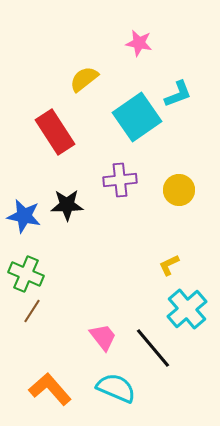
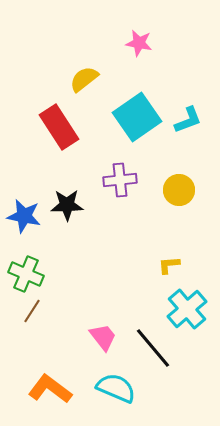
cyan L-shape: moved 10 px right, 26 px down
red rectangle: moved 4 px right, 5 px up
yellow L-shape: rotated 20 degrees clockwise
orange L-shape: rotated 12 degrees counterclockwise
